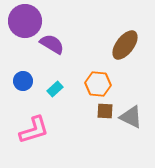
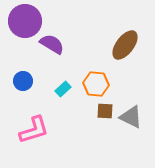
orange hexagon: moved 2 px left
cyan rectangle: moved 8 px right
